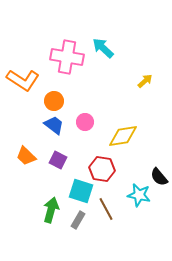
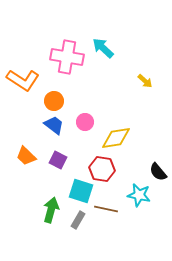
yellow arrow: rotated 84 degrees clockwise
yellow diamond: moved 7 px left, 2 px down
black semicircle: moved 1 px left, 5 px up
brown line: rotated 50 degrees counterclockwise
